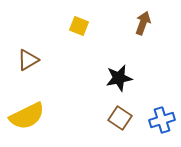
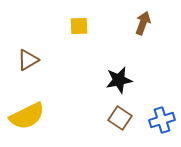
yellow square: rotated 24 degrees counterclockwise
black star: moved 2 px down
